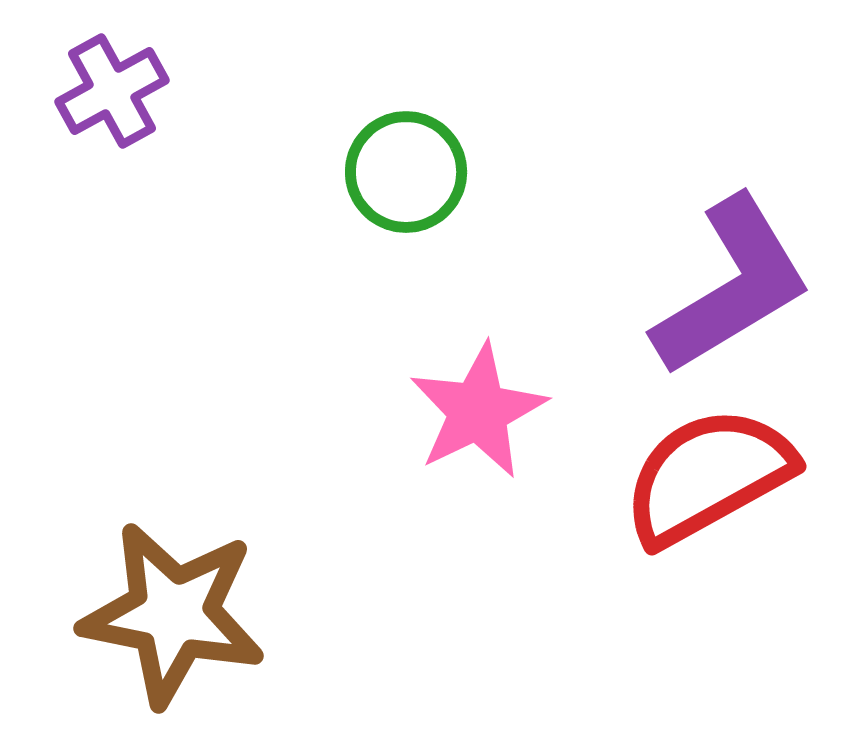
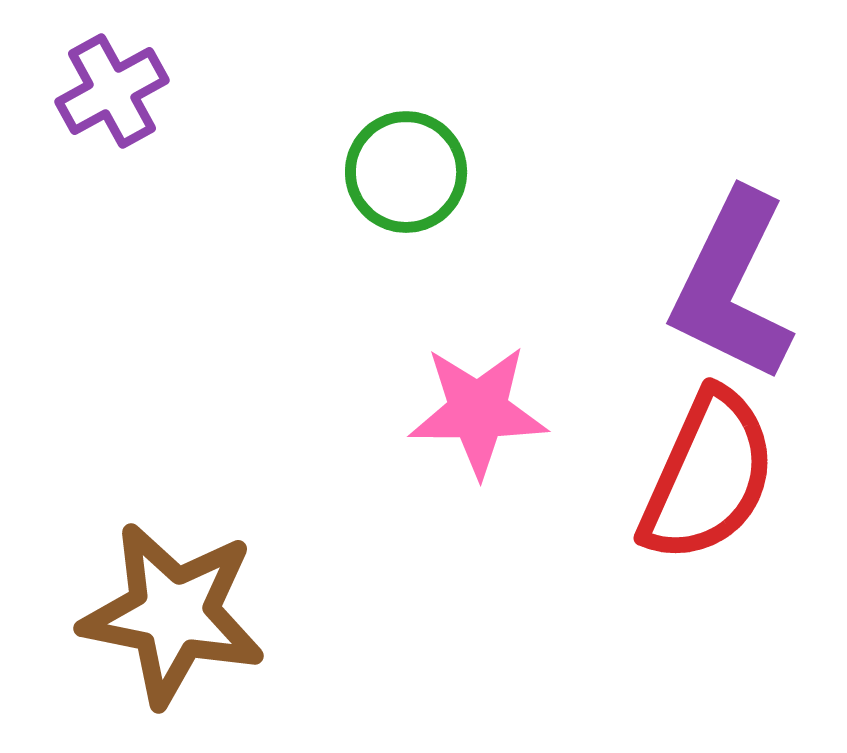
purple L-shape: rotated 147 degrees clockwise
pink star: rotated 26 degrees clockwise
red semicircle: rotated 143 degrees clockwise
